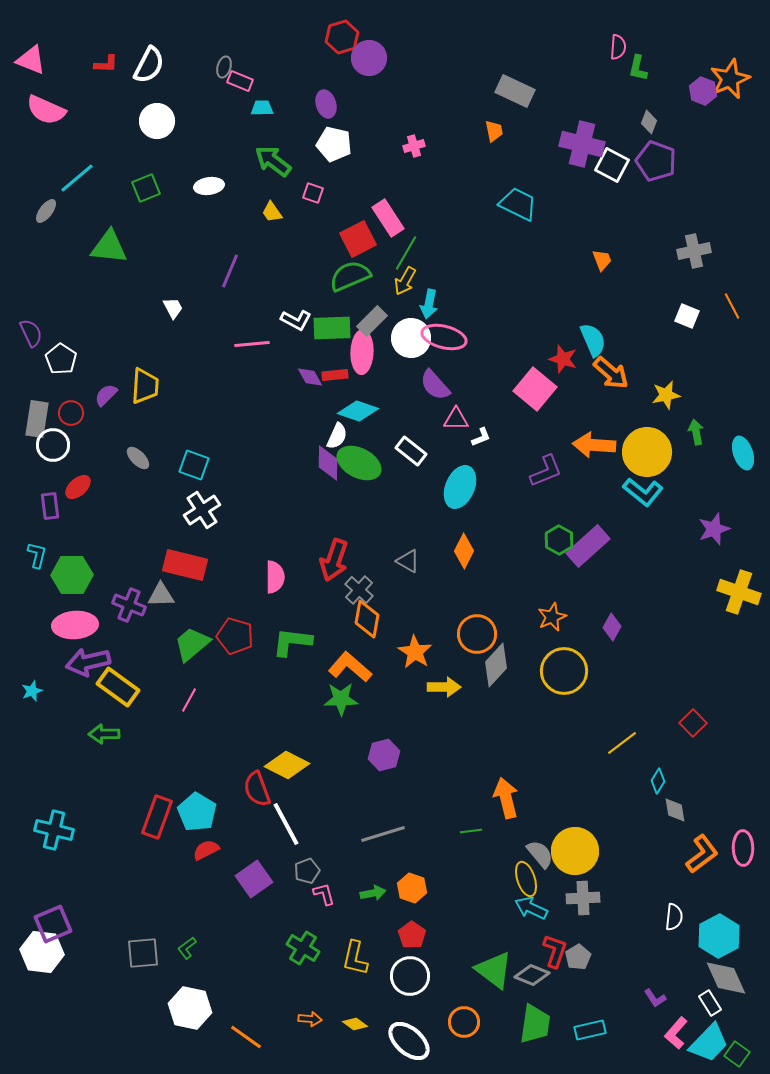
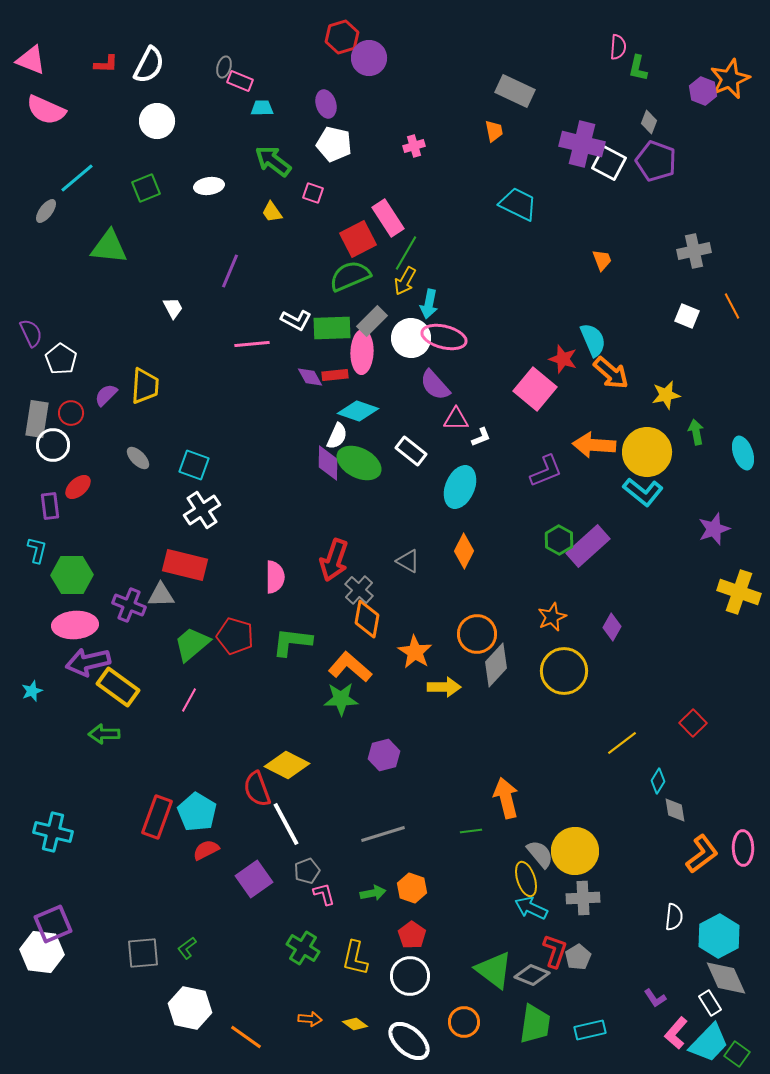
white square at (612, 165): moved 3 px left, 2 px up
cyan L-shape at (37, 555): moved 5 px up
cyan cross at (54, 830): moved 1 px left, 2 px down
